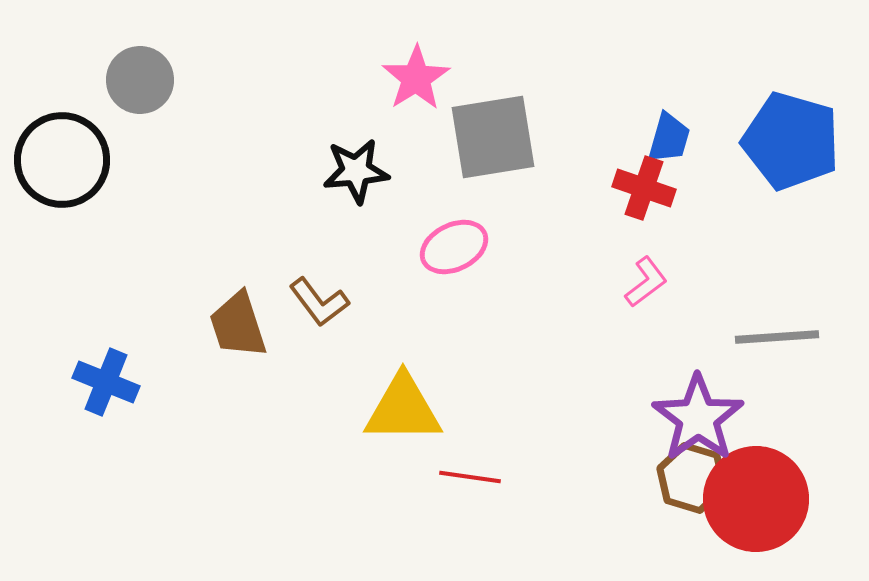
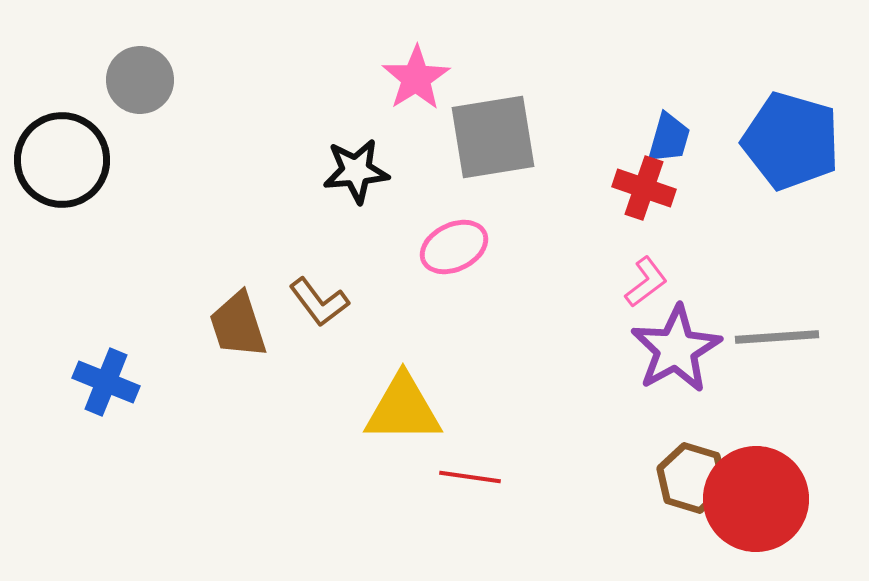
purple star: moved 22 px left, 69 px up; rotated 6 degrees clockwise
